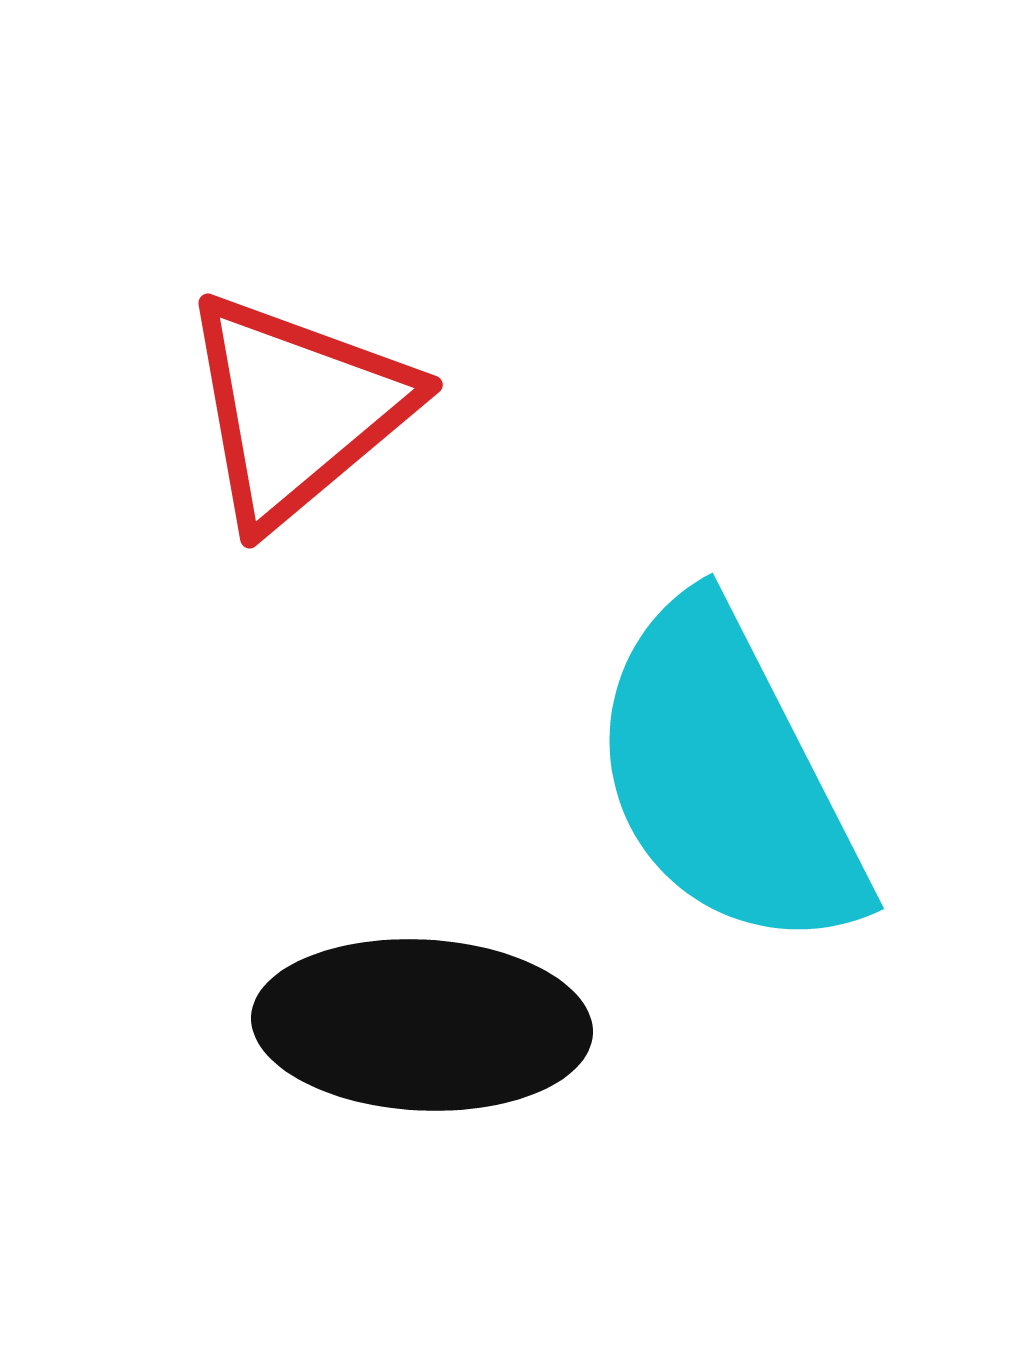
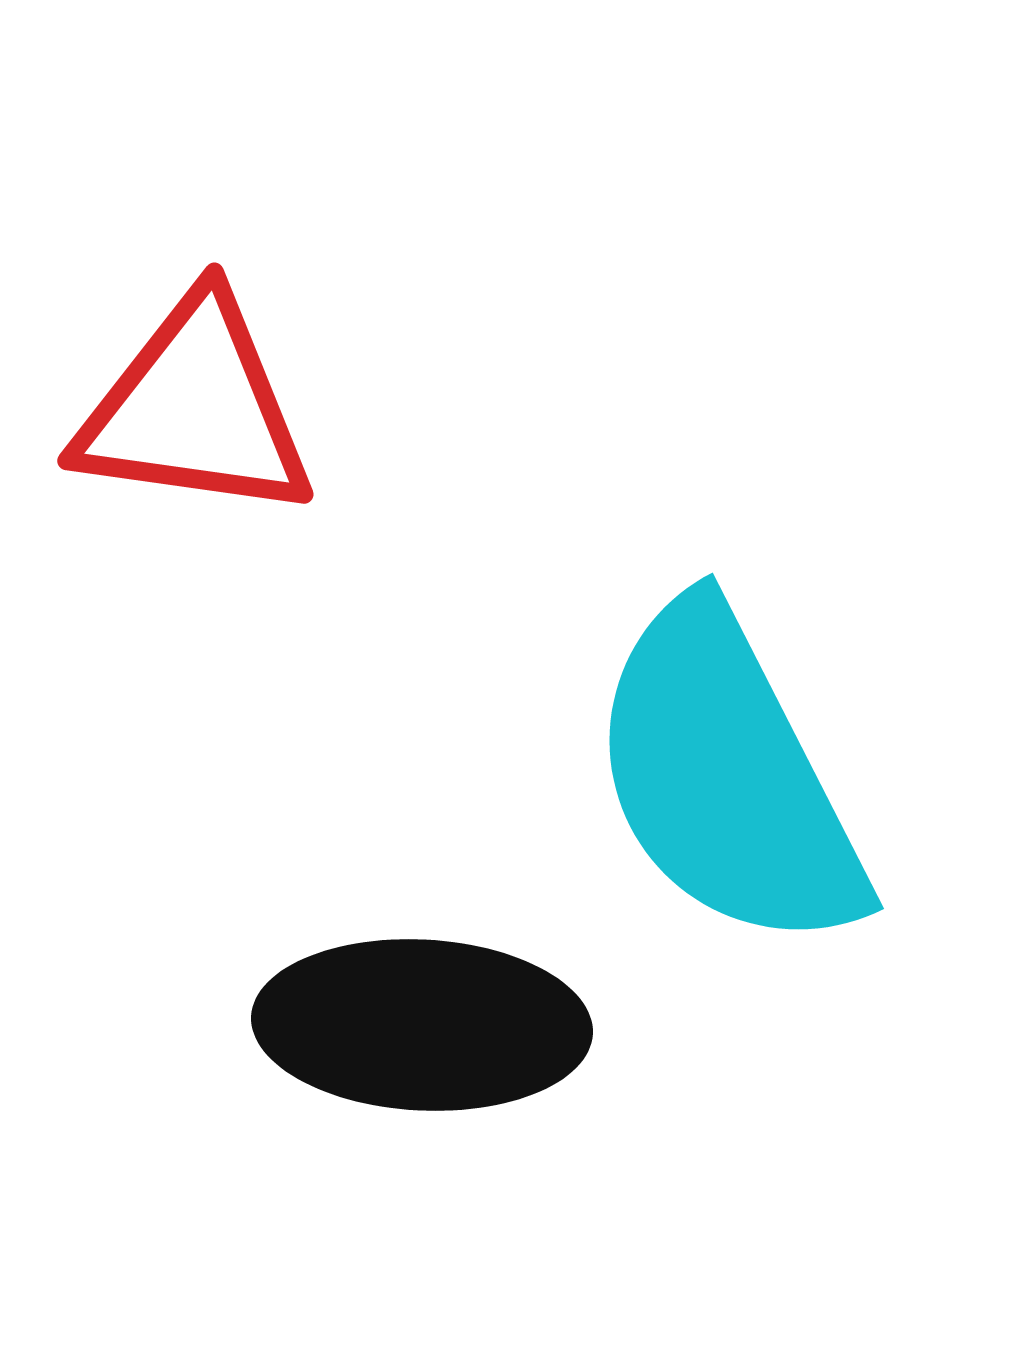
red triangle: moved 102 px left; rotated 48 degrees clockwise
